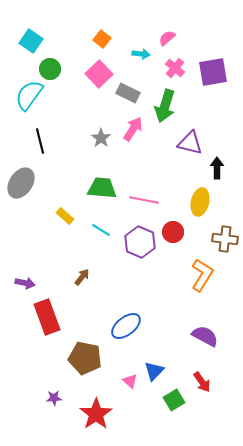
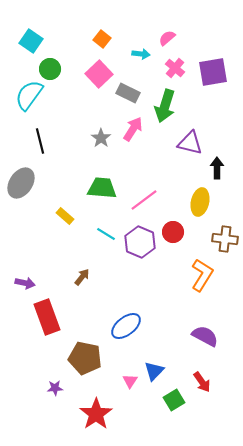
pink line: rotated 48 degrees counterclockwise
cyan line: moved 5 px right, 4 px down
pink triangle: rotated 21 degrees clockwise
purple star: moved 1 px right, 10 px up
